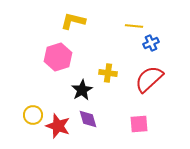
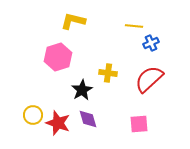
red star: moved 3 px up
